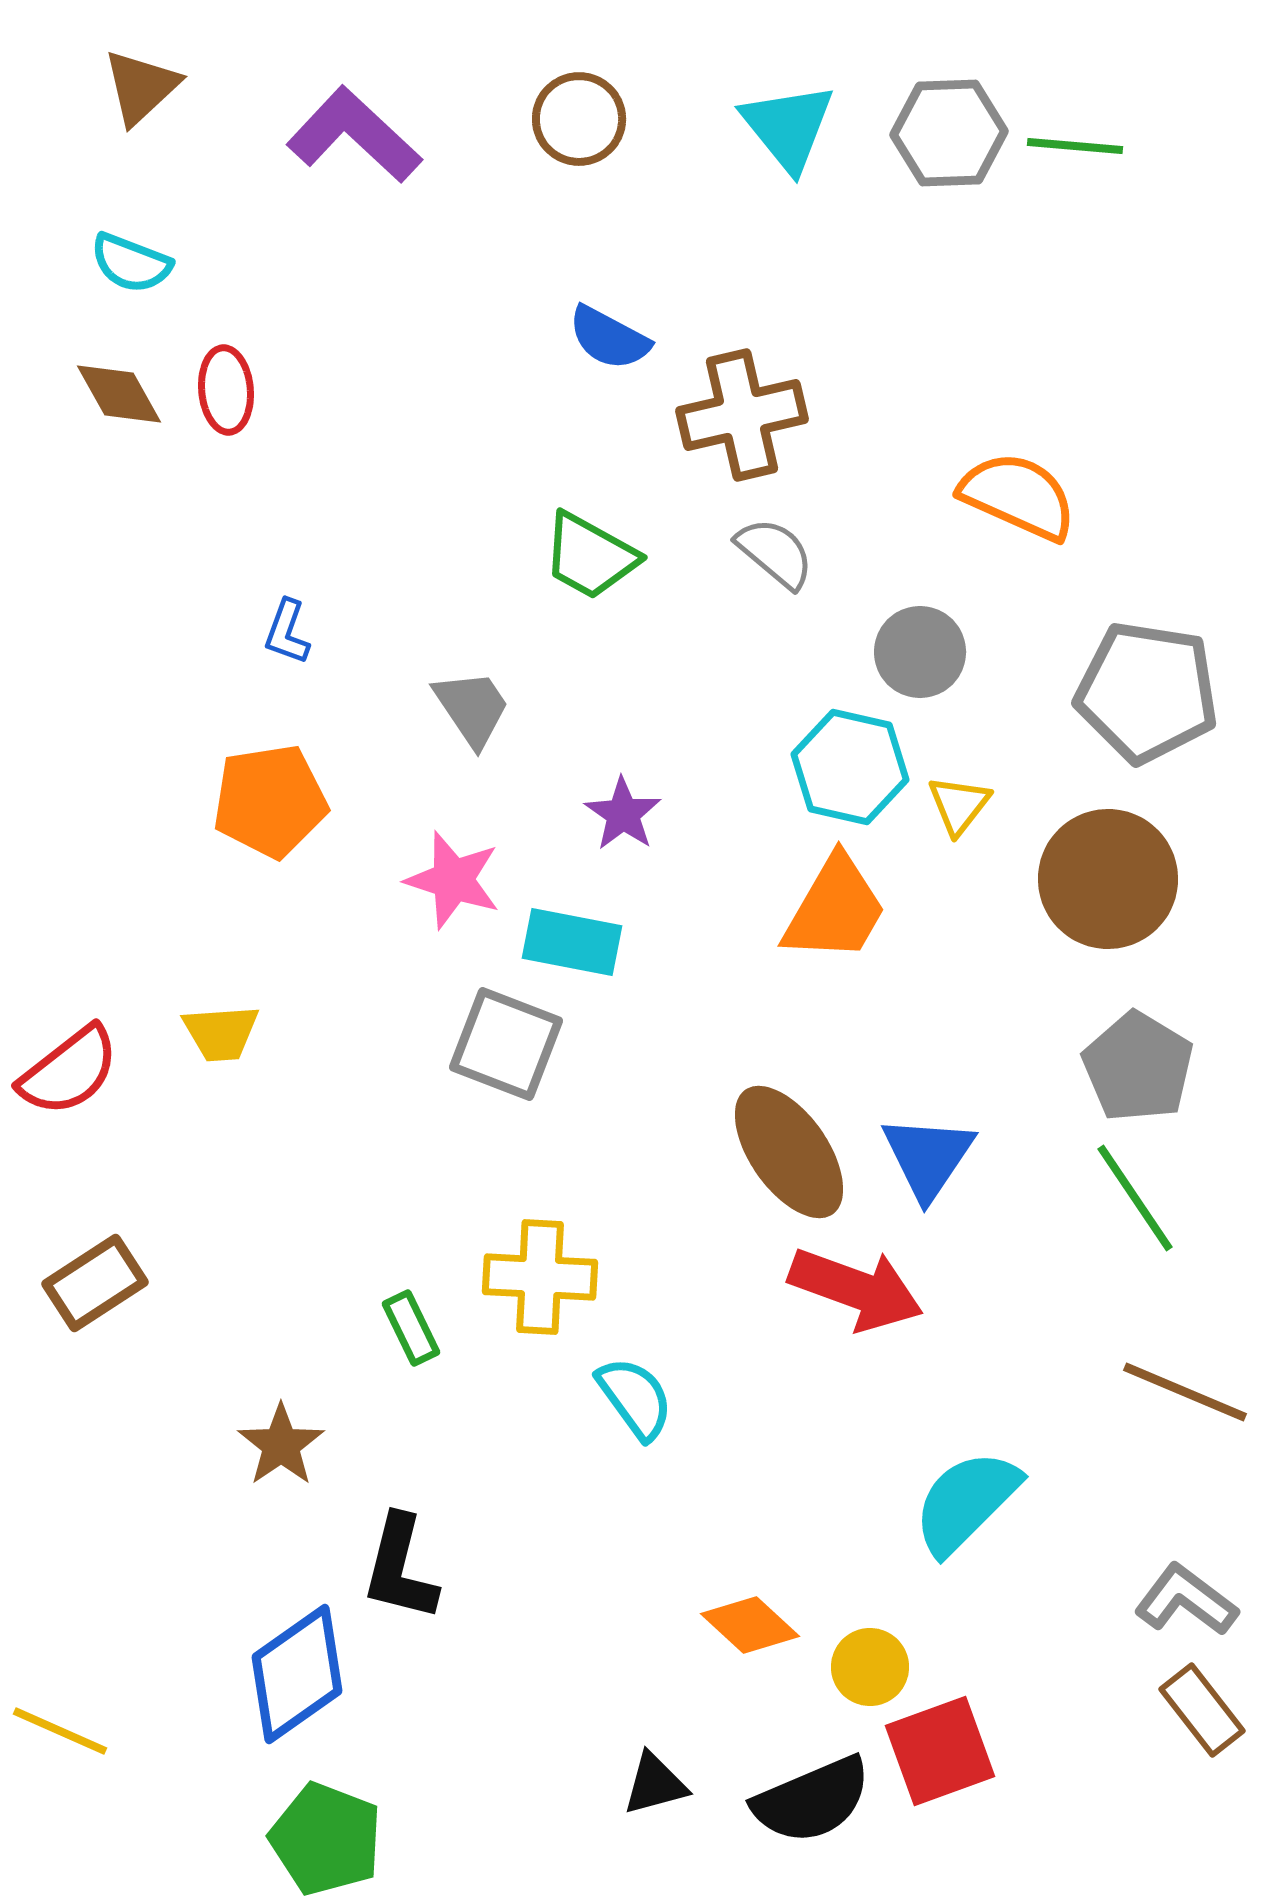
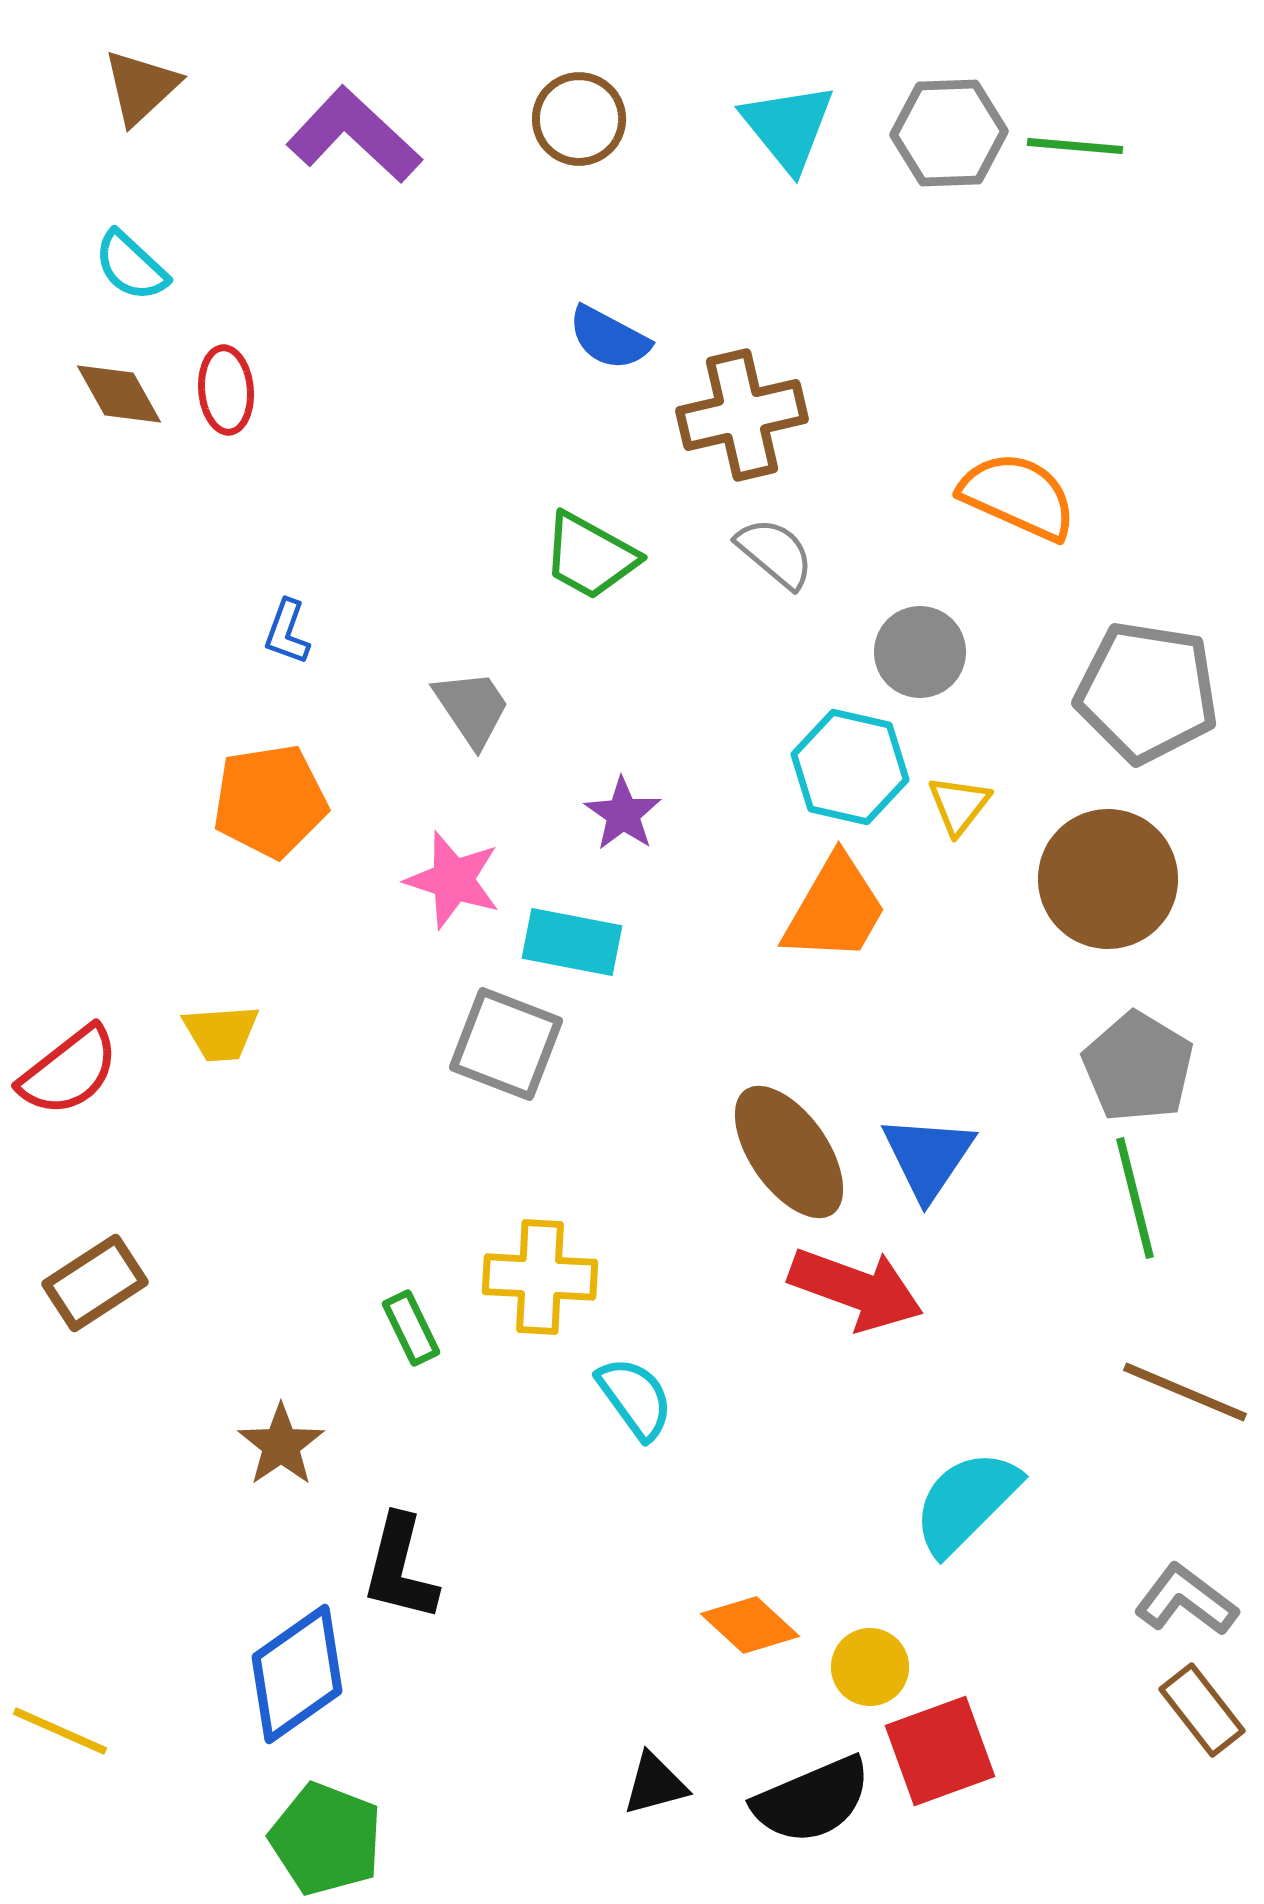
cyan semicircle at (131, 263): moved 3 px down; rotated 22 degrees clockwise
green line at (1135, 1198): rotated 20 degrees clockwise
